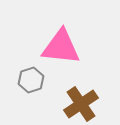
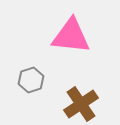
pink triangle: moved 10 px right, 11 px up
